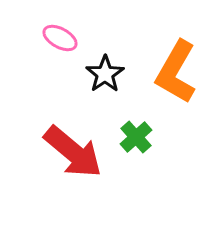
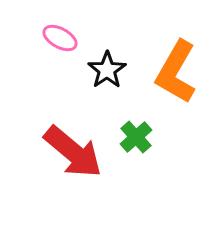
black star: moved 2 px right, 4 px up
